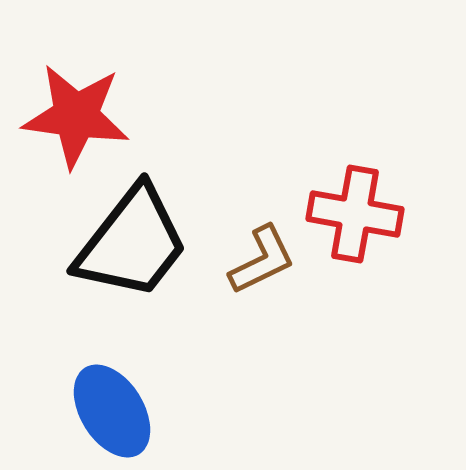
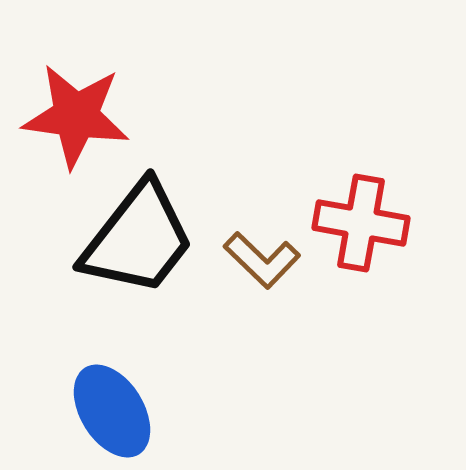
red cross: moved 6 px right, 9 px down
black trapezoid: moved 6 px right, 4 px up
brown L-shape: rotated 70 degrees clockwise
